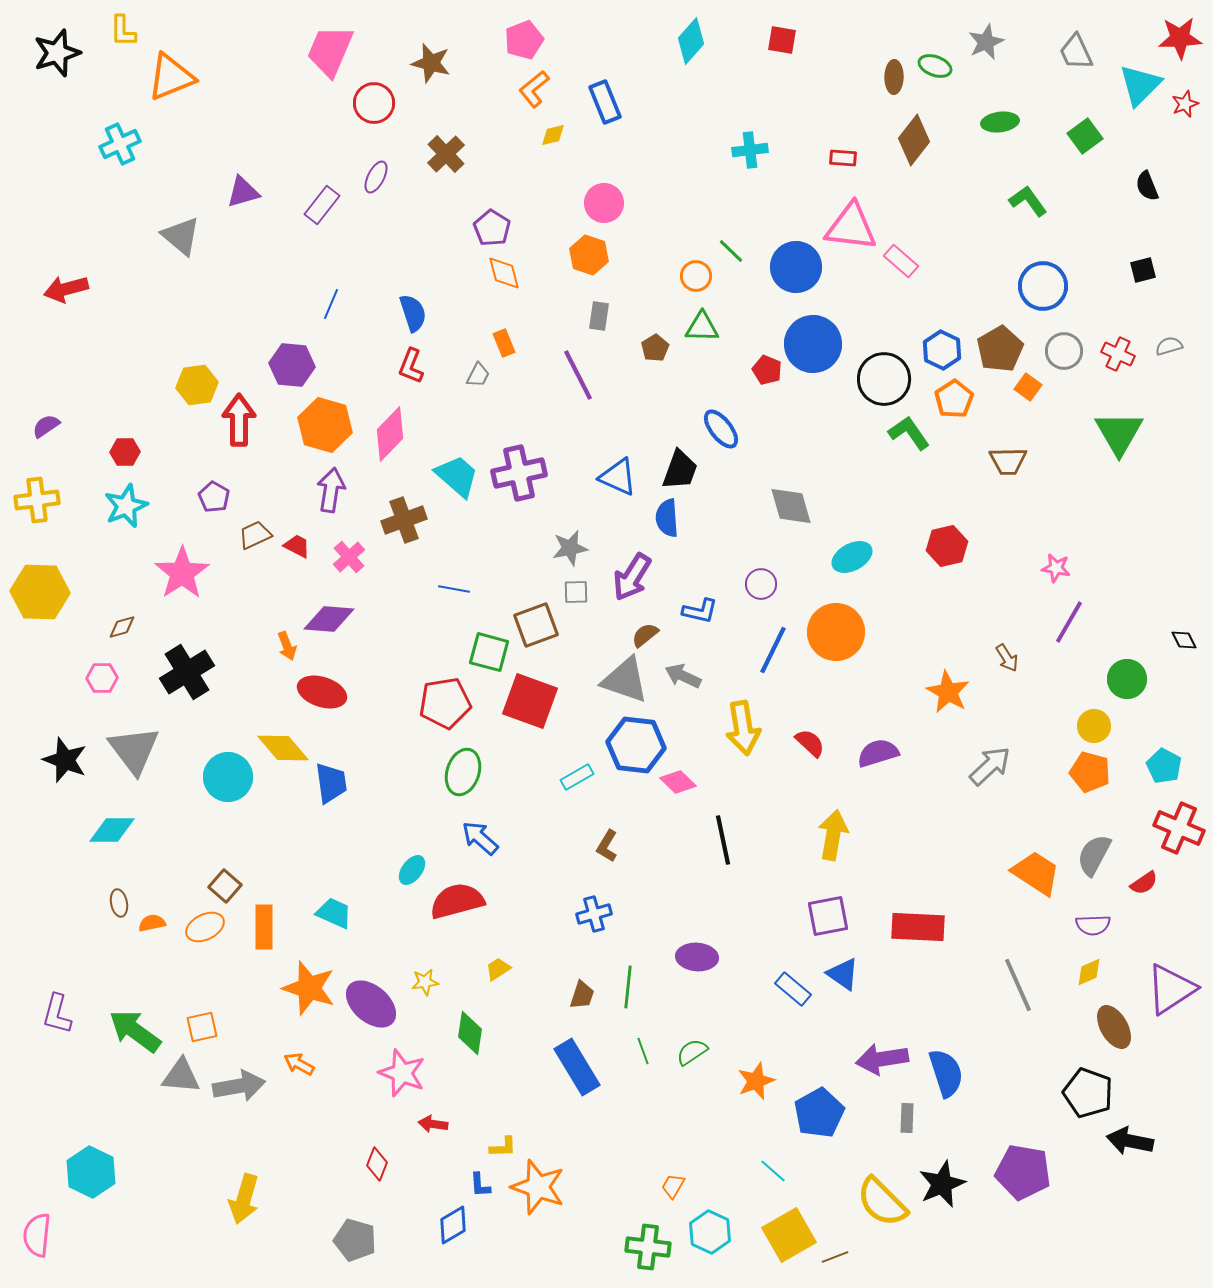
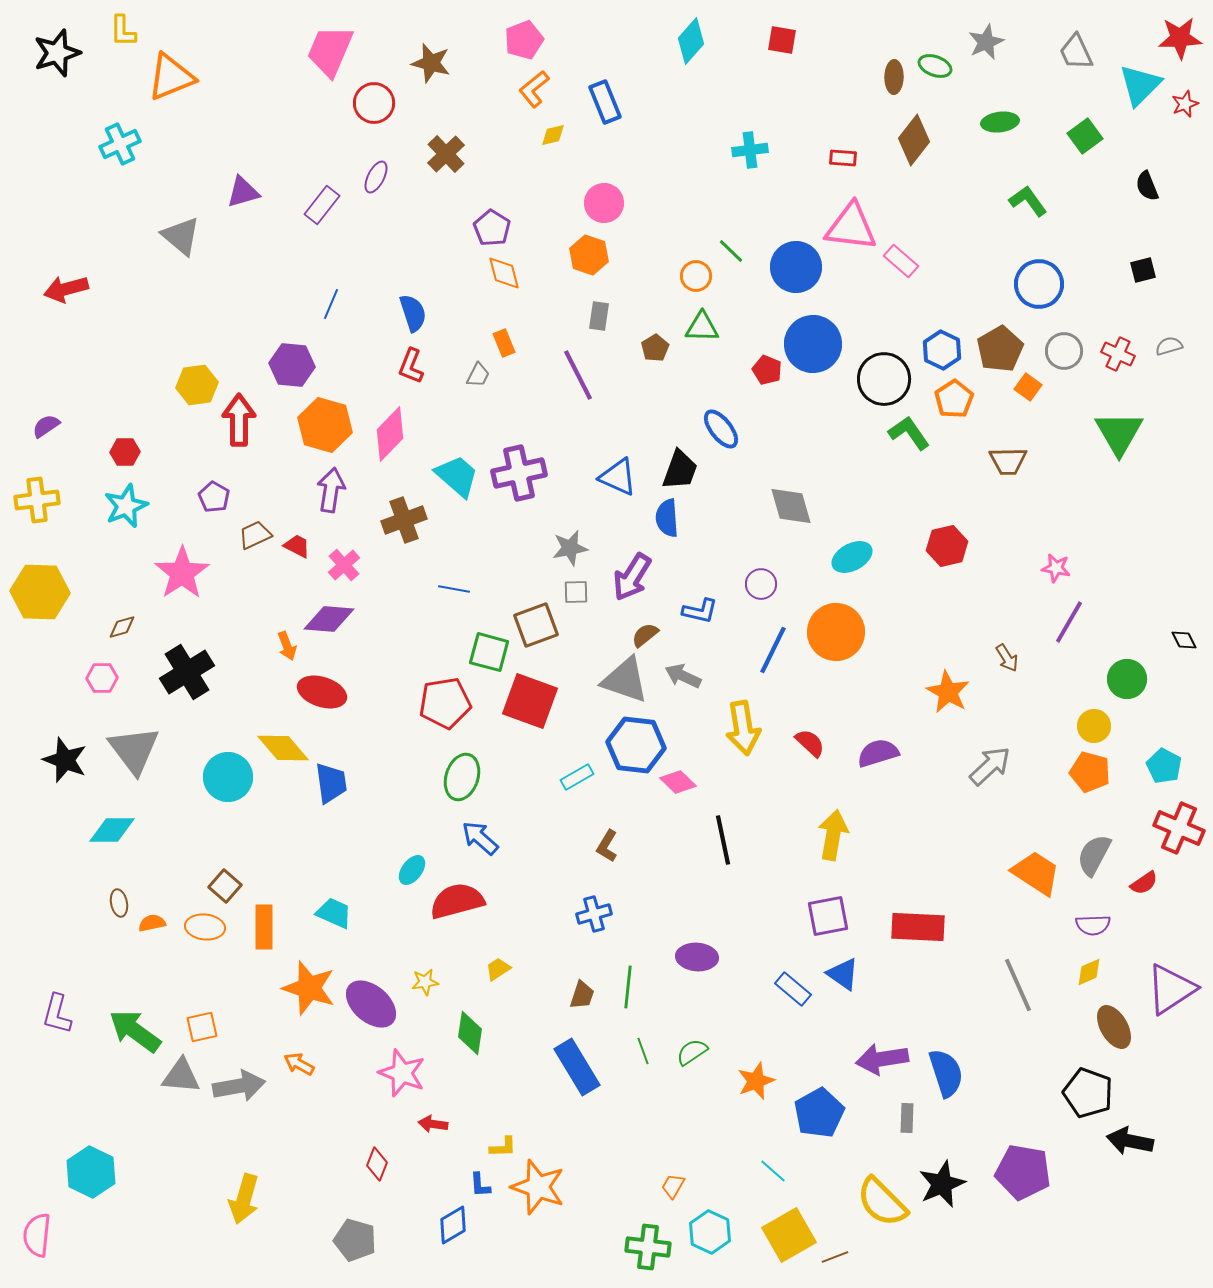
blue circle at (1043, 286): moved 4 px left, 2 px up
pink cross at (349, 557): moved 5 px left, 8 px down
green ellipse at (463, 772): moved 1 px left, 5 px down
orange ellipse at (205, 927): rotated 33 degrees clockwise
